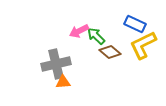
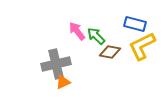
blue rectangle: rotated 10 degrees counterclockwise
pink arrow: moved 2 px left; rotated 78 degrees clockwise
yellow L-shape: moved 1 px left, 1 px down
brown diamond: rotated 30 degrees counterclockwise
orange triangle: rotated 21 degrees counterclockwise
